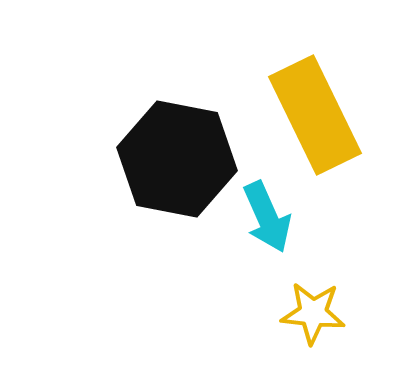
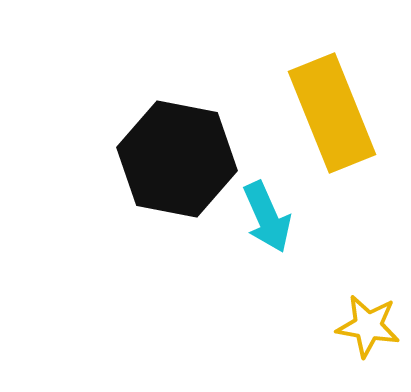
yellow rectangle: moved 17 px right, 2 px up; rotated 4 degrees clockwise
yellow star: moved 55 px right, 13 px down; rotated 4 degrees clockwise
